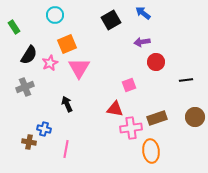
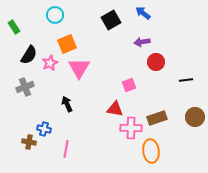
pink cross: rotated 10 degrees clockwise
